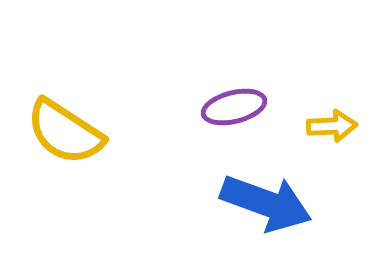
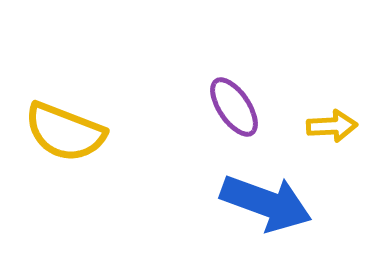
purple ellipse: rotated 70 degrees clockwise
yellow semicircle: rotated 12 degrees counterclockwise
